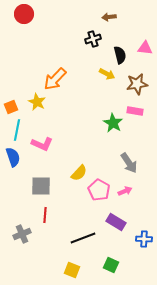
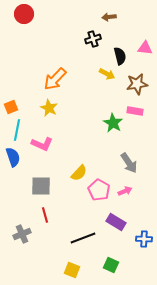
black semicircle: moved 1 px down
yellow star: moved 12 px right, 6 px down
red line: rotated 21 degrees counterclockwise
